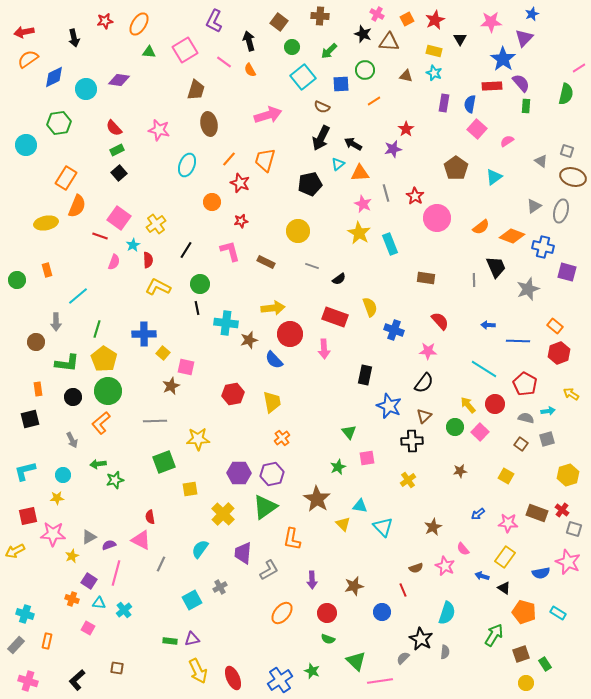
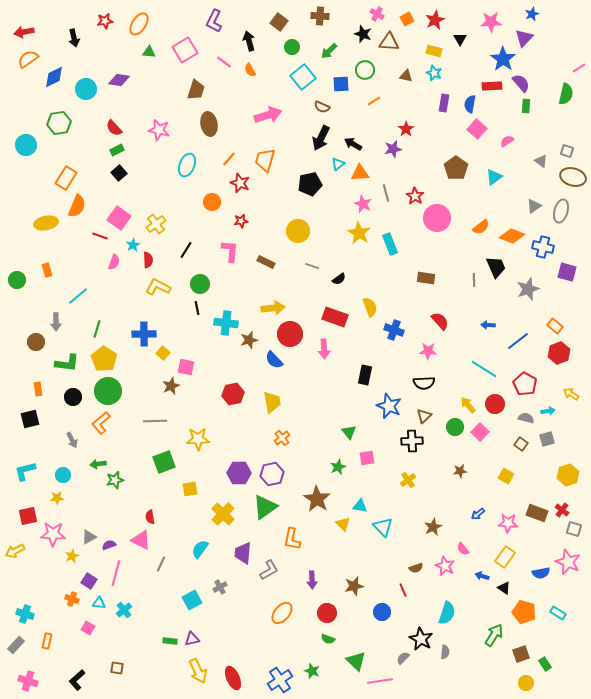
pink L-shape at (230, 251): rotated 20 degrees clockwise
blue line at (518, 341): rotated 40 degrees counterclockwise
black semicircle at (424, 383): rotated 50 degrees clockwise
